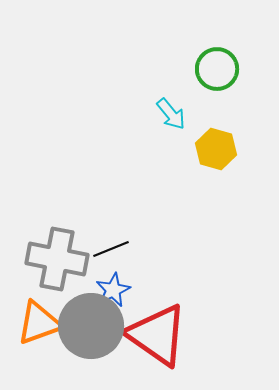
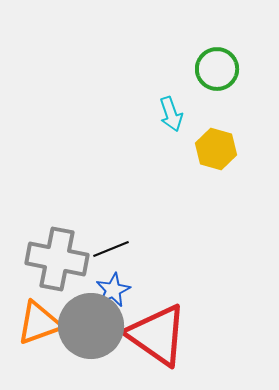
cyan arrow: rotated 20 degrees clockwise
